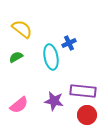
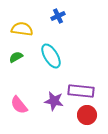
yellow semicircle: rotated 30 degrees counterclockwise
blue cross: moved 11 px left, 27 px up
cyan ellipse: moved 1 px up; rotated 20 degrees counterclockwise
purple rectangle: moved 2 px left
pink semicircle: rotated 90 degrees clockwise
